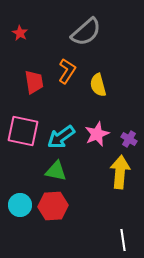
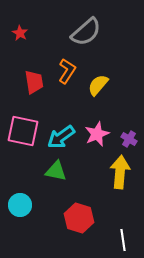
yellow semicircle: rotated 55 degrees clockwise
red hexagon: moved 26 px right, 12 px down; rotated 20 degrees clockwise
